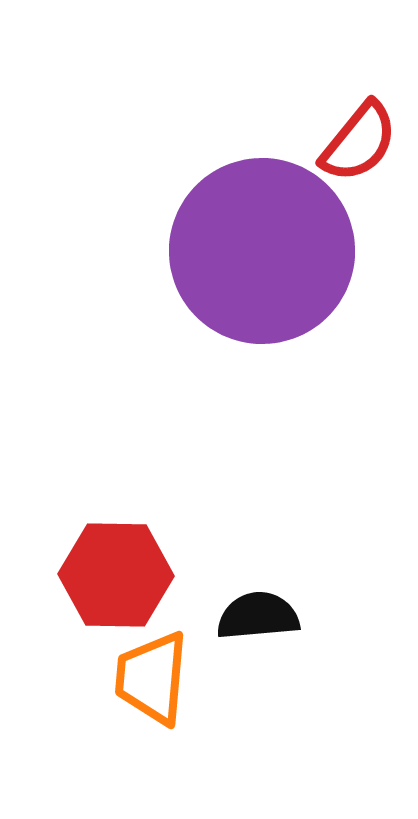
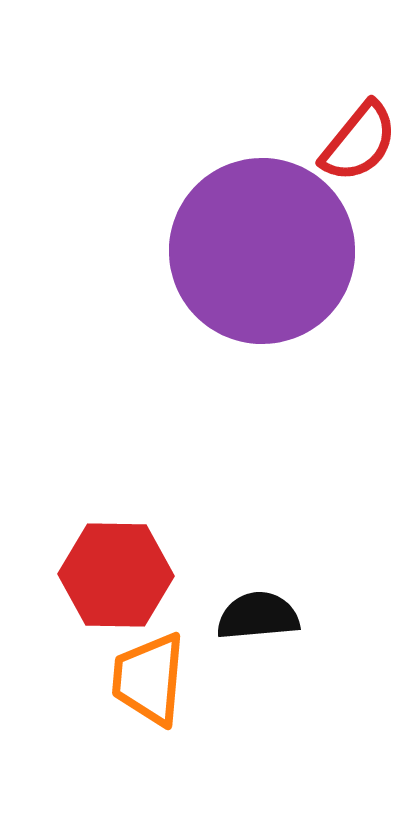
orange trapezoid: moved 3 px left, 1 px down
